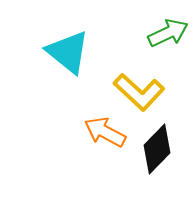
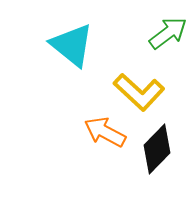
green arrow: rotated 12 degrees counterclockwise
cyan triangle: moved 4 px right, 7 px up
